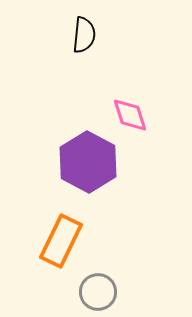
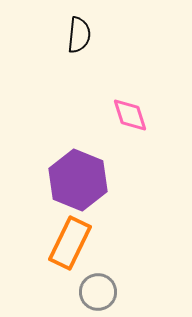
black semicircle: moved 5 px left
purple hexagon: moved 10 px left, 18 px down; rotated 6 degrees counterclockwise
orange rectangle: moved 9 px right, 2 px down
